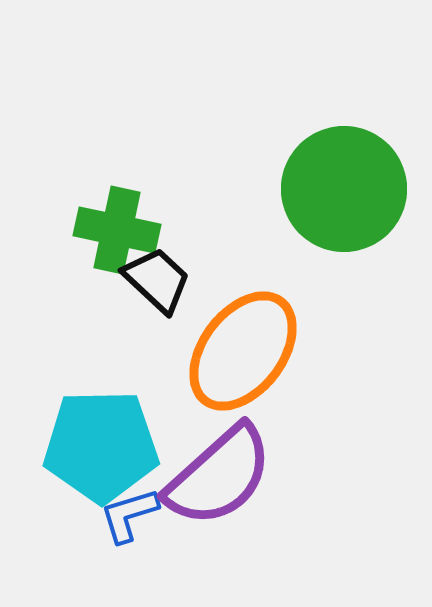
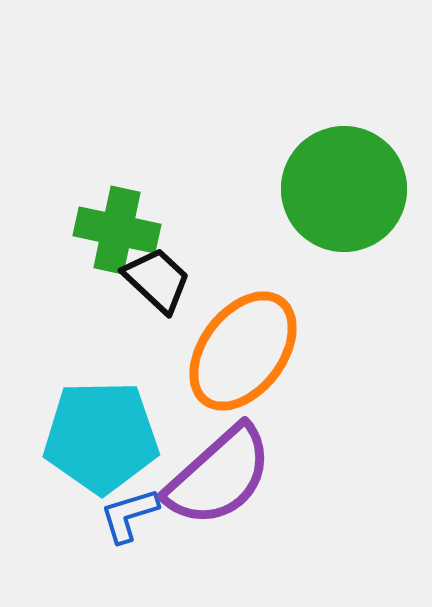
cyan pentagon: moved 9 px up
